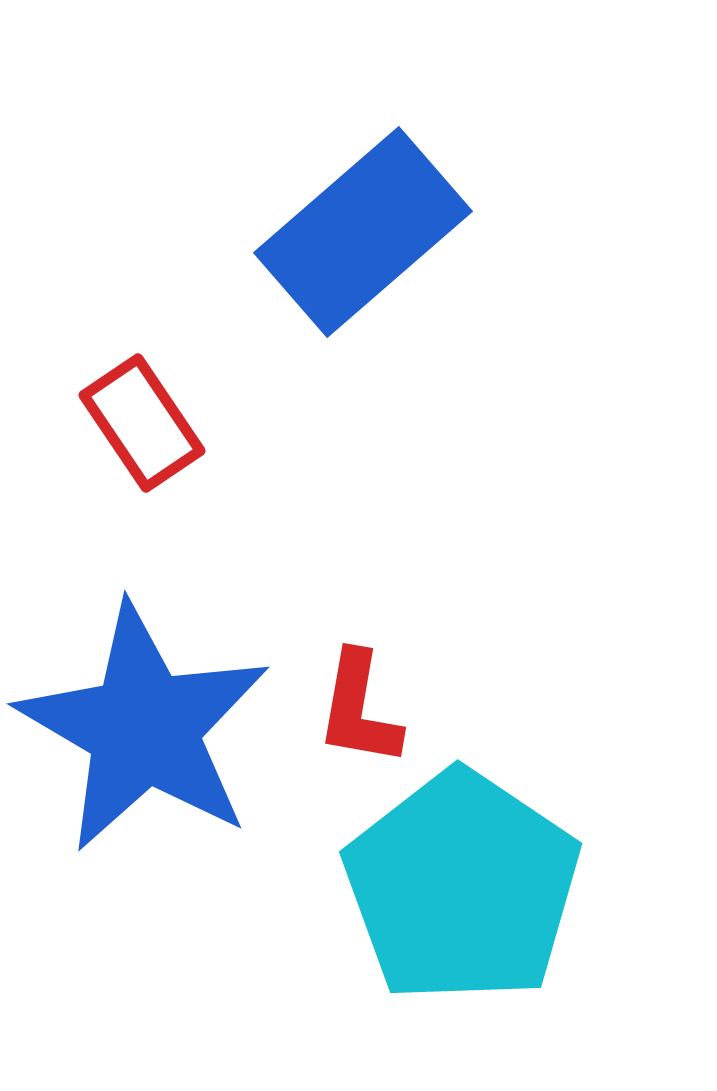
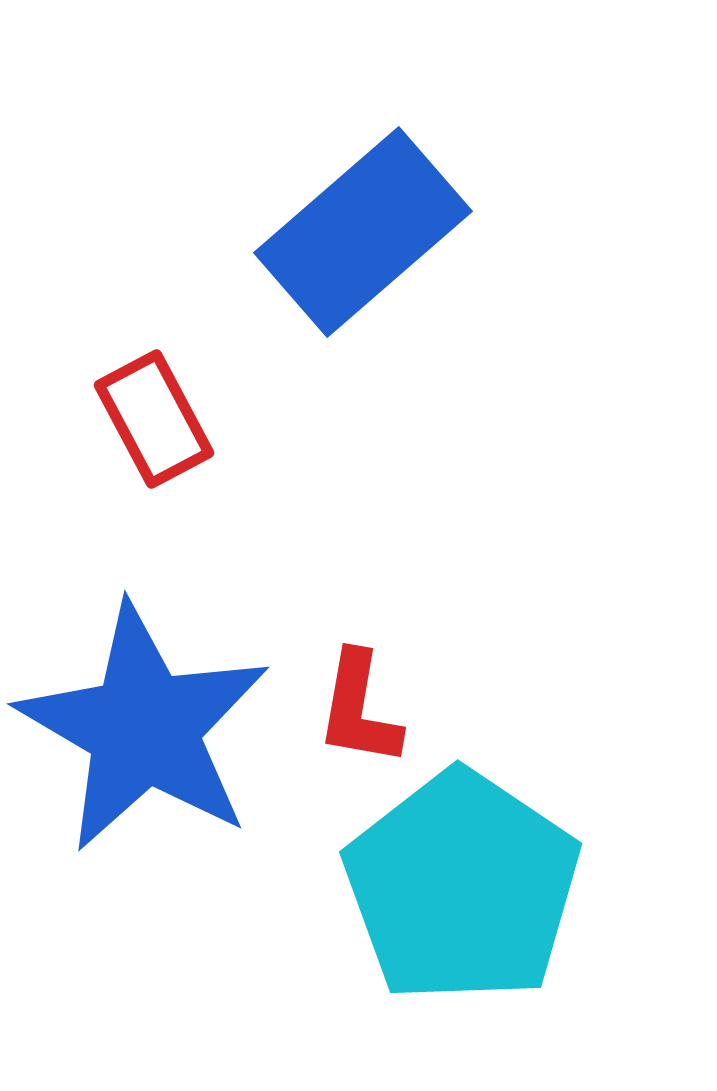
red rectangle: moved 12 px right, 4 px up; rotated 6 degrees clockwise
